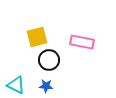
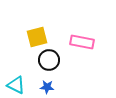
blue star: moved 1 px right, 1 px down
